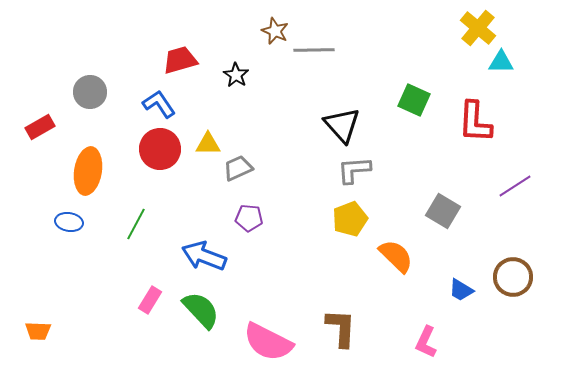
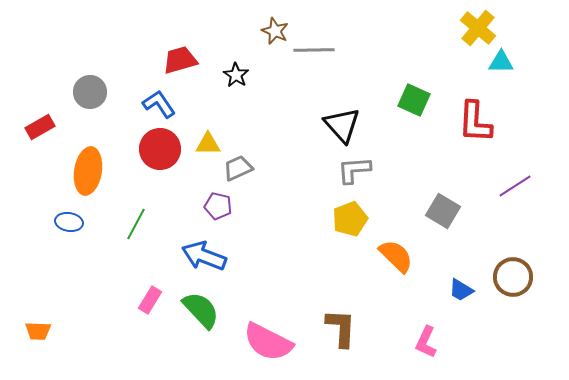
purple pentagon: moved 31 px left, 12 px up; rotated 8 degrees clockwise
